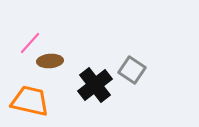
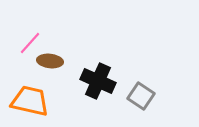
brown ellipse: rotated 10 degrees clockwise
gray square: moved 9 px right, 26 px down
black cross: moved 3 px right, 4 px up; rotated 28 degrees counterclockwise
